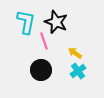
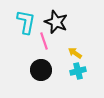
cyan cross: rotated 21 degrees clockwise
